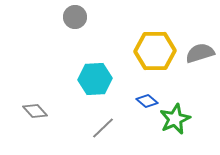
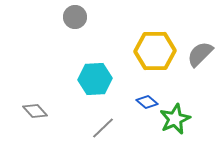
gray semicircle: moved 1 px down; rotated 28 degrees counterclockwise
blue diamond: moved 1 px down
